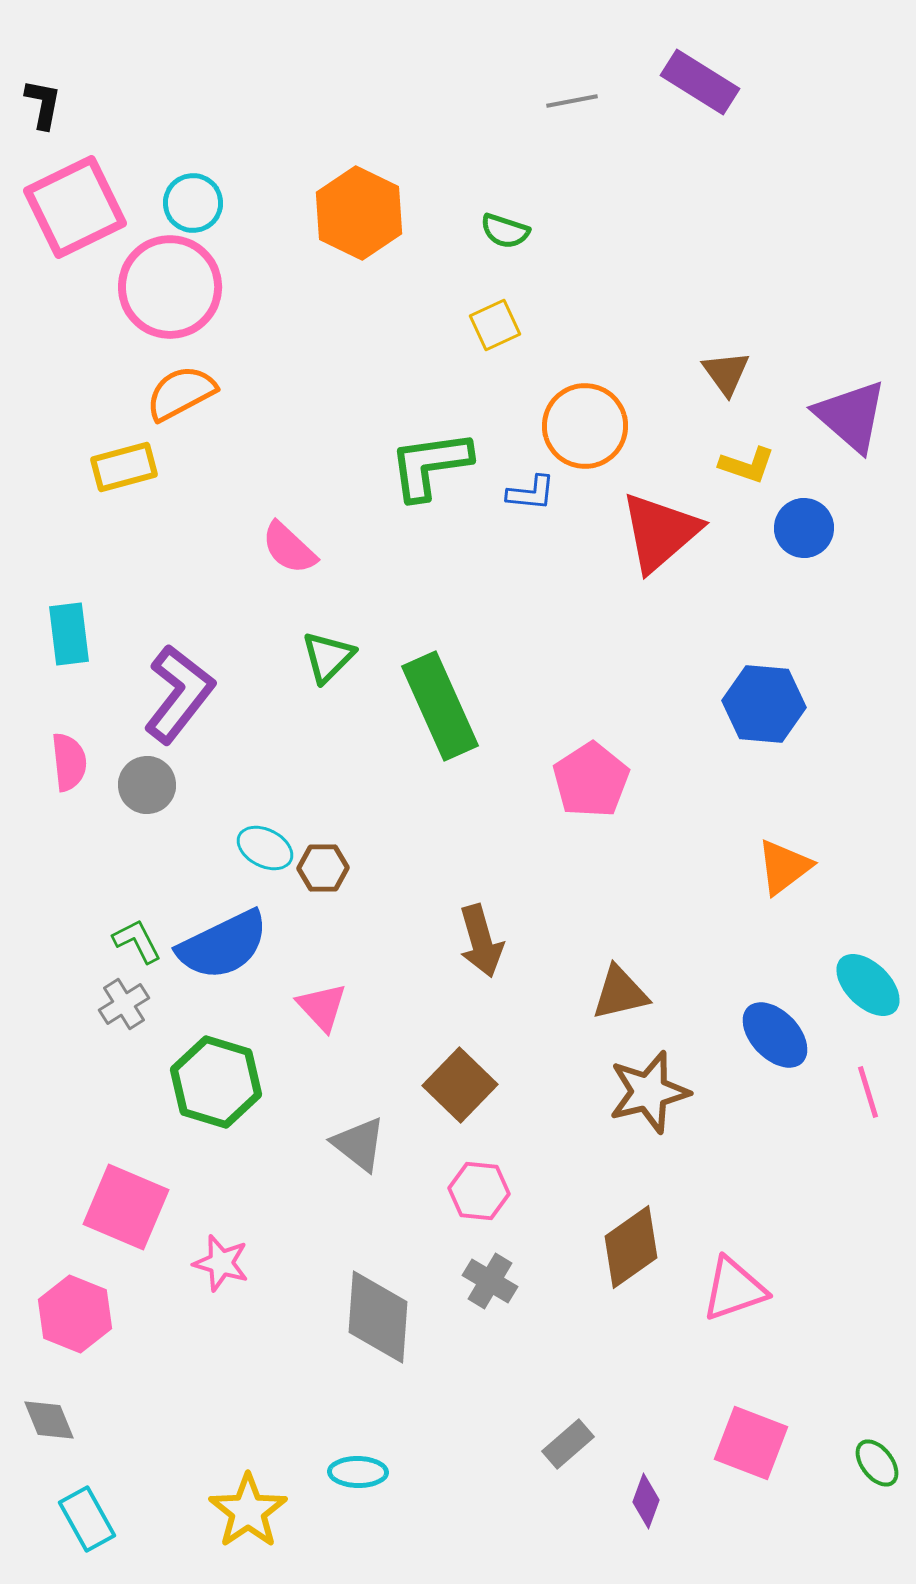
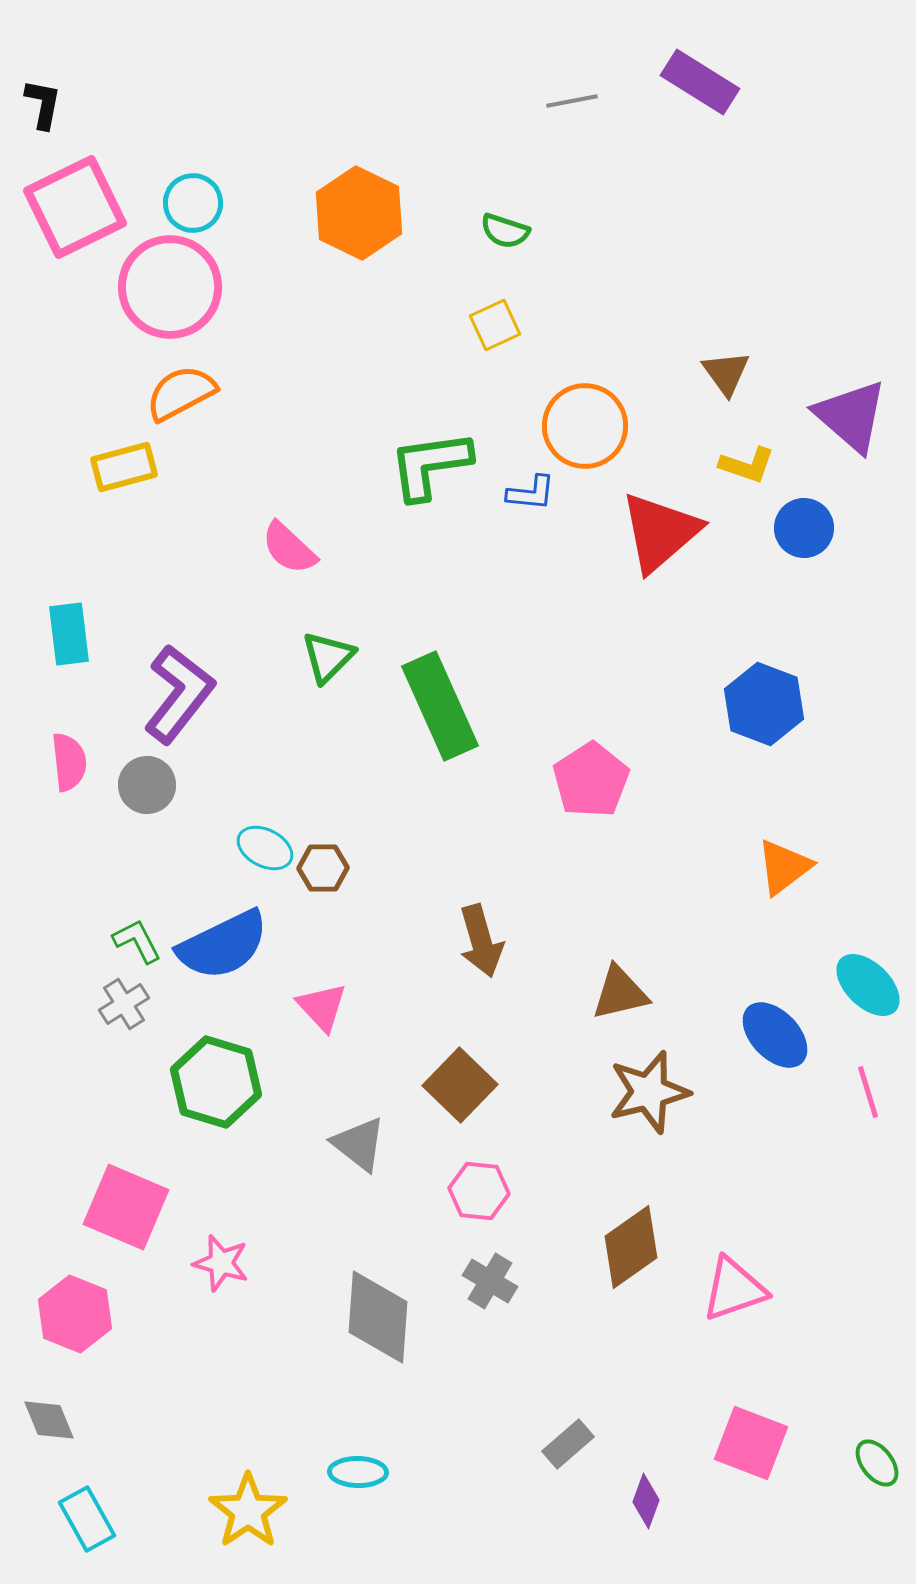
blue hexagon at (764, 704): rotated 16 degrees clockwise
